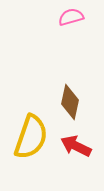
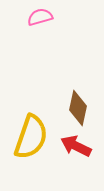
pink semicircle: moved 31 px left
brown diamond: moved 8 px right, 6 px down
